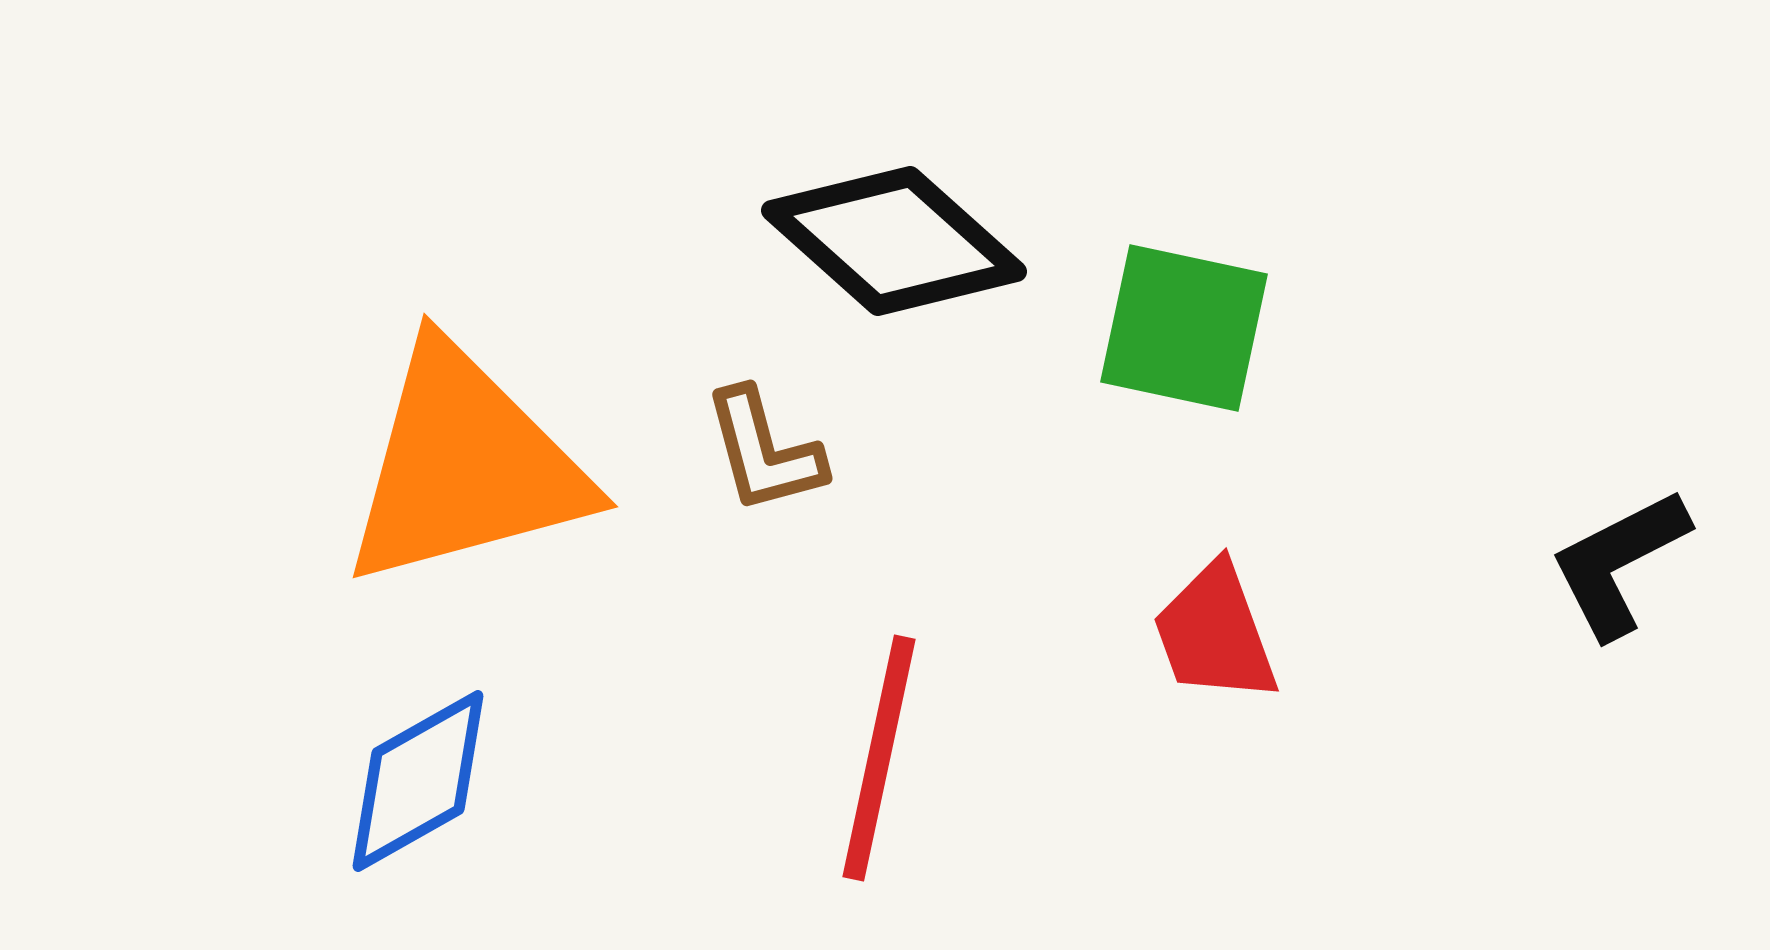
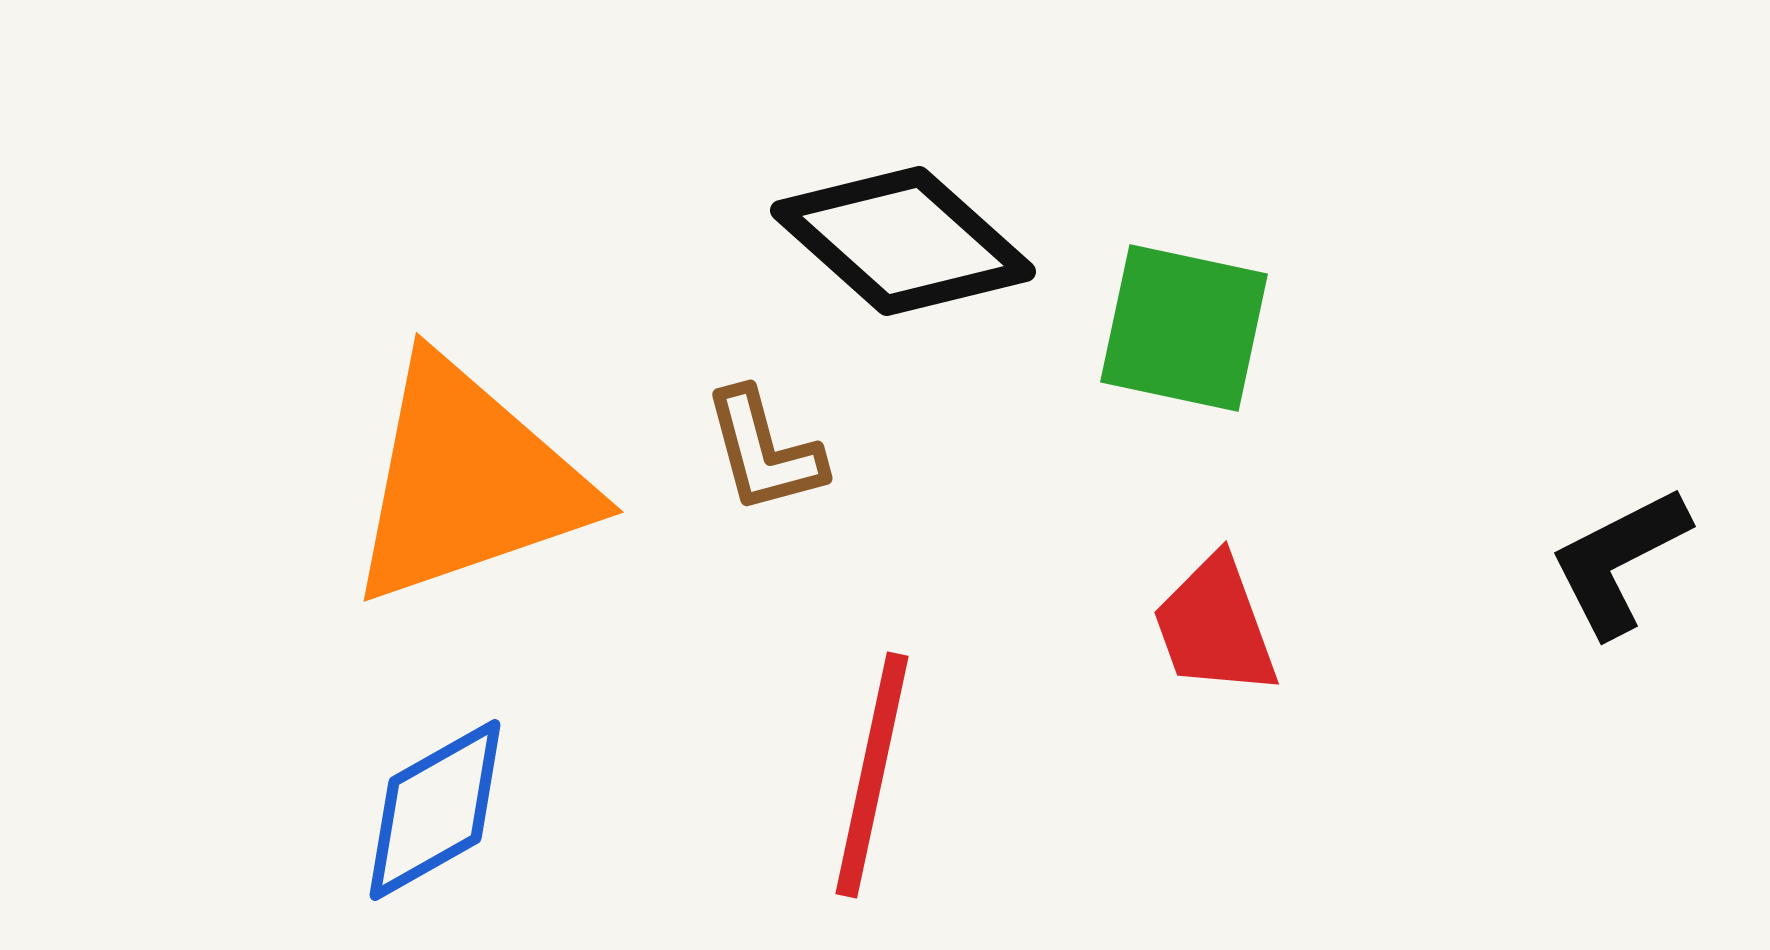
black diamond: moved 9 px right
orange triangle: moved 3 px right, 16 px down; rotated 4 degrees counterclockwise
black L-shape: moved 2 px up
red trapezoid: moved 7 px up
red line: moved 7 px left, 17 px down
blue diamond: moved 17 px right, 29 px down
